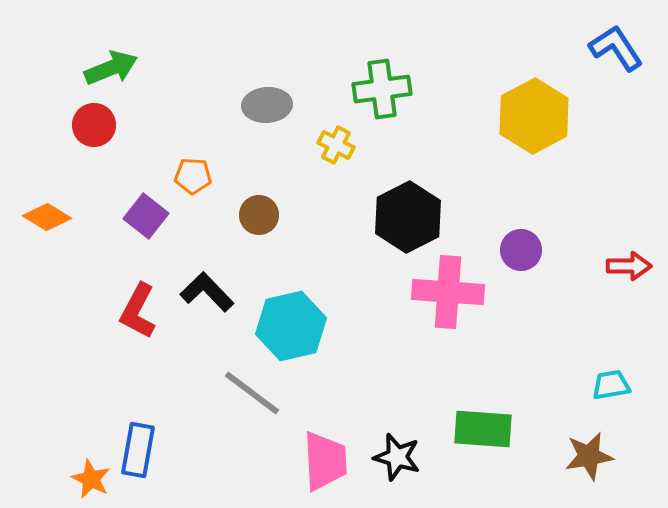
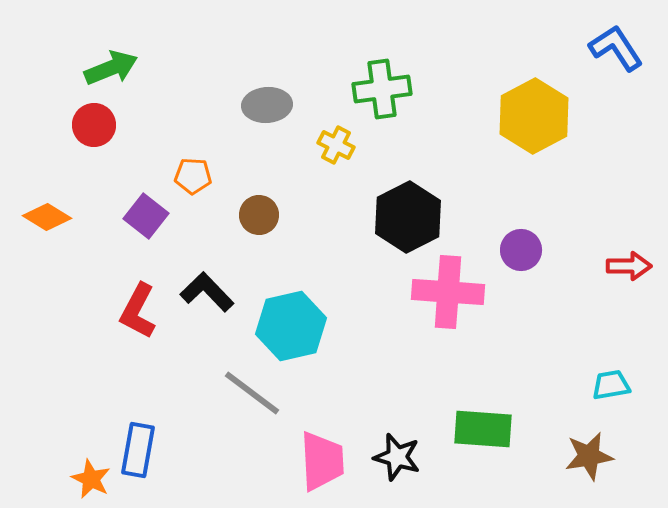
pink trapezoid: moved 3 px left
